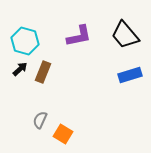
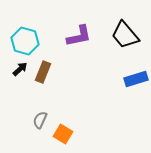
blue rectangle: moved 6 px right, 4 px down
